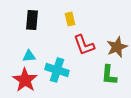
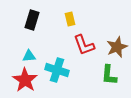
black rectangle: rotated 12 degrees clockwise
